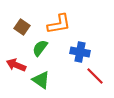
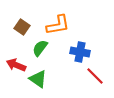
orange L-shape: moved 1 px left, 1 px down
green triangle: moved 3 px left, 1 px up
